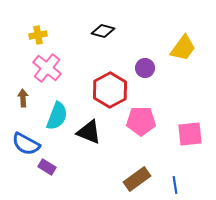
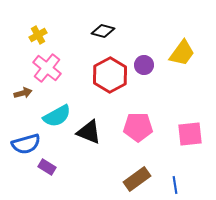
yellow cross: rotated 18 degrees counterclockwise
yellow trapezoid: moved 1 px left, 5 px down
purple circle: moved 1 px left, 3 px up
red hexagon: moved 15 px up
brown arrow: moved 5 px up; rotated 78 degrees clockwise
cyan semicircle: rotated 40 degrees clockwise
pink pentagon: moved 3 px left, 6 px down
blue semicircle: rotated 44 degrees counterclockwise
